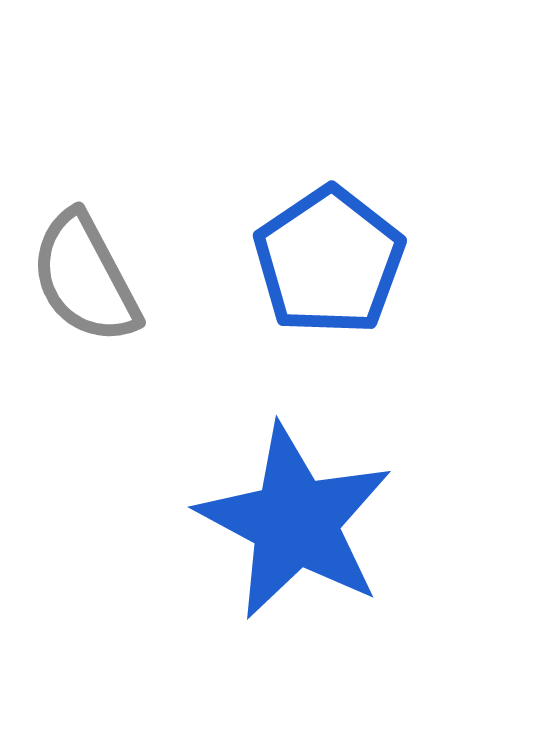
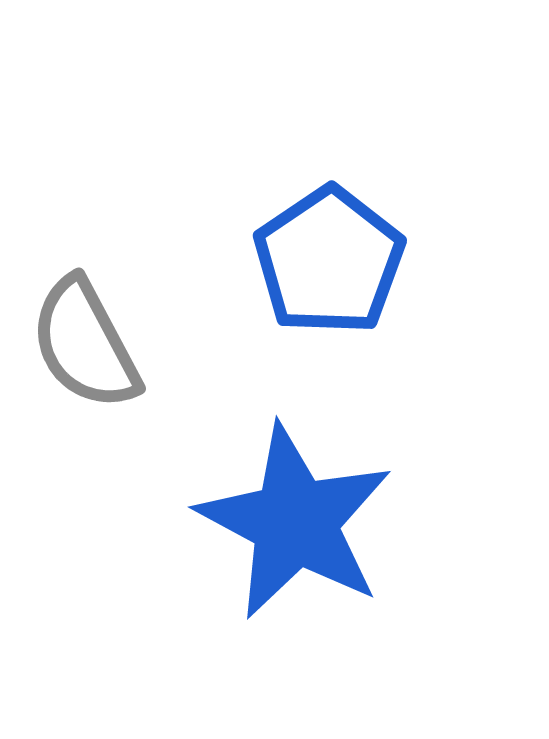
gray semicircle: moved 66 px down
